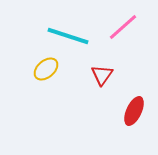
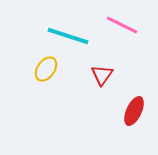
pink line: moved 1 px left, 2 px up; rotated 68 degrees clockwise
yellow ellipse: rotated 15 degrees counterclockwise
